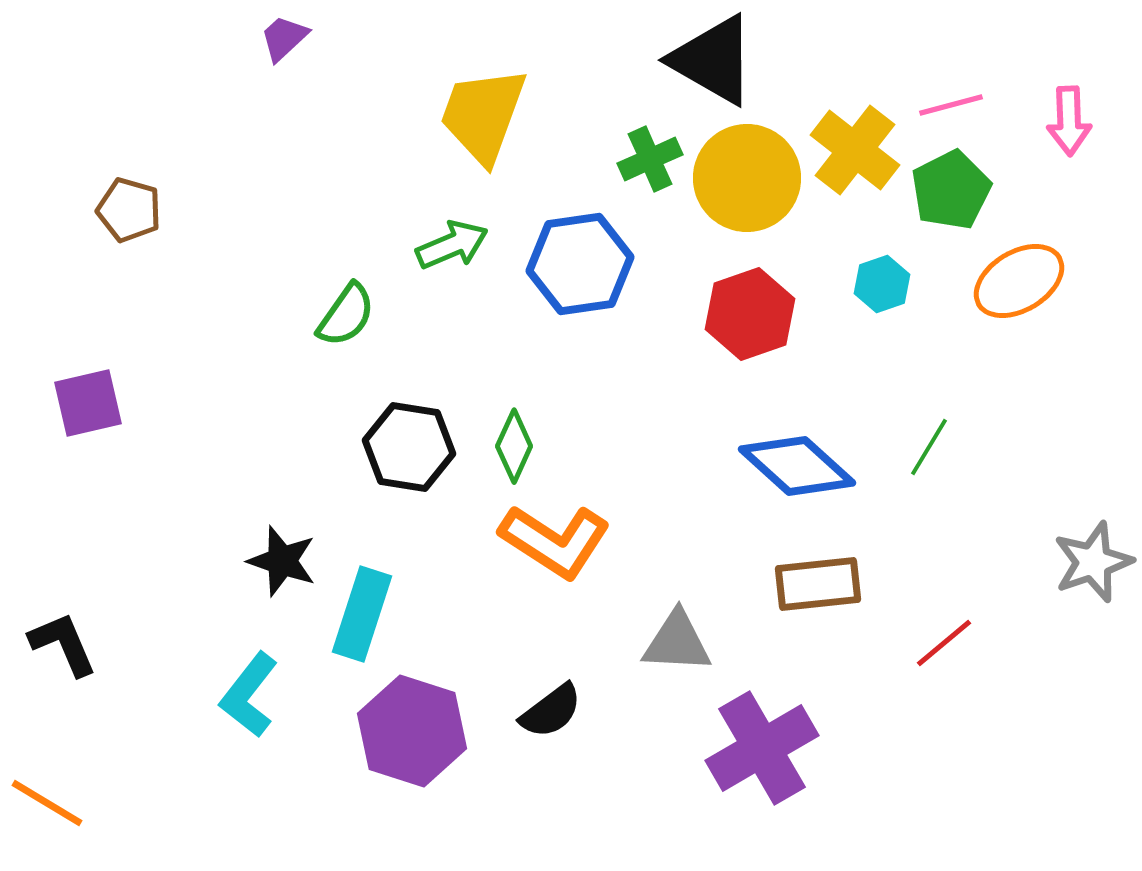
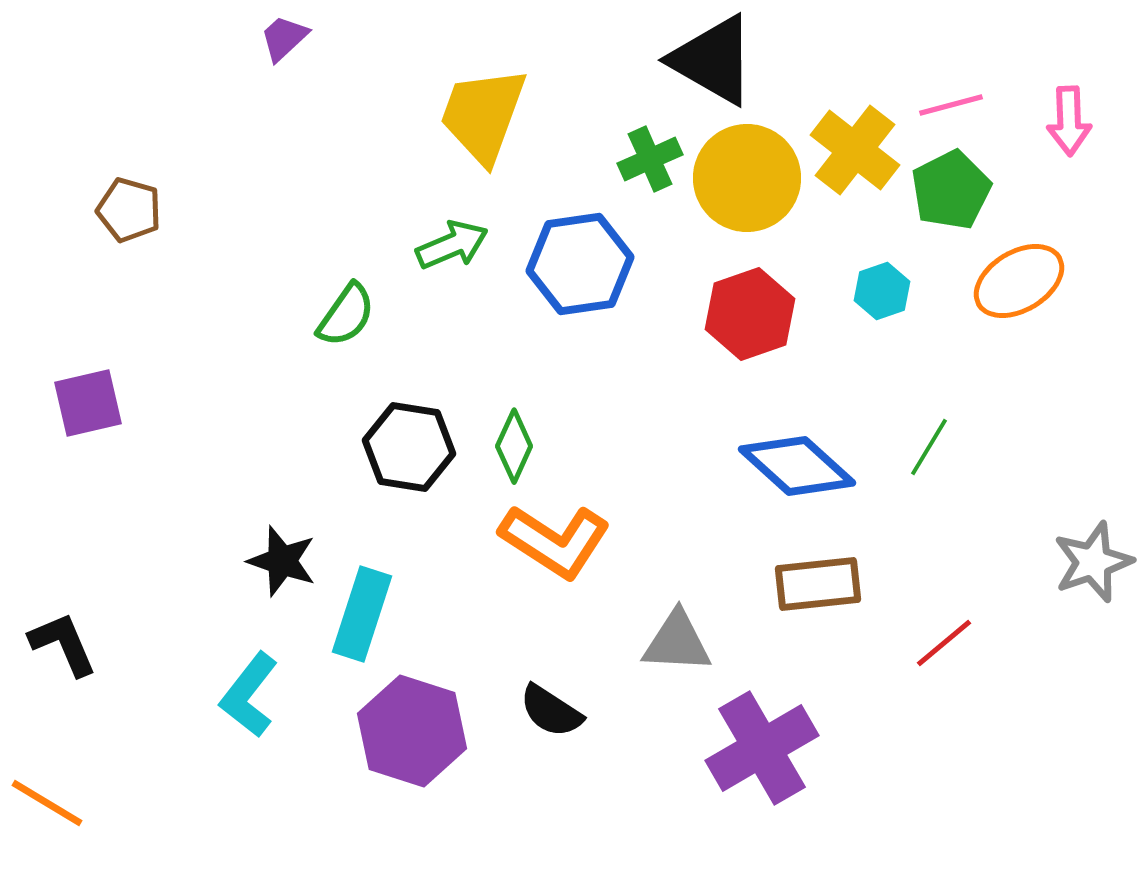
cyan hexagon: moved 7 px down
black semicircle: rotated 70 degrees clockwise
